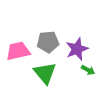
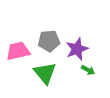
gray pentagon: moved 1 px right, 1 px up
